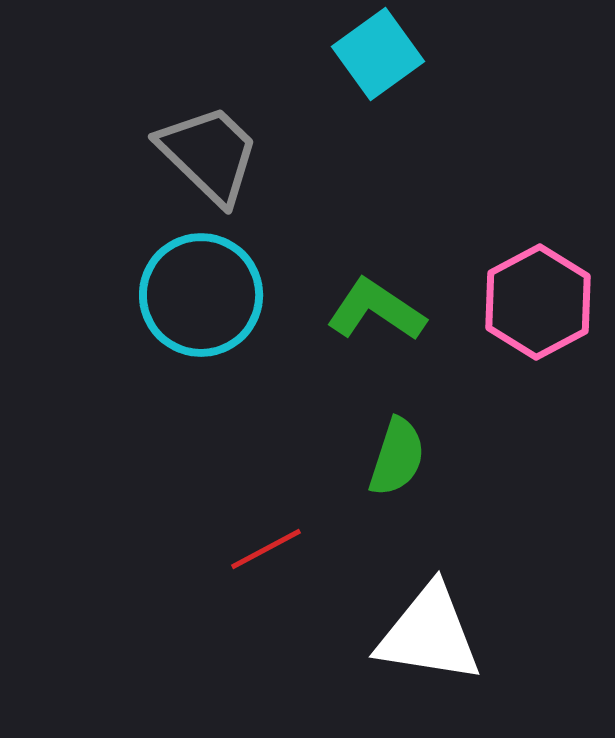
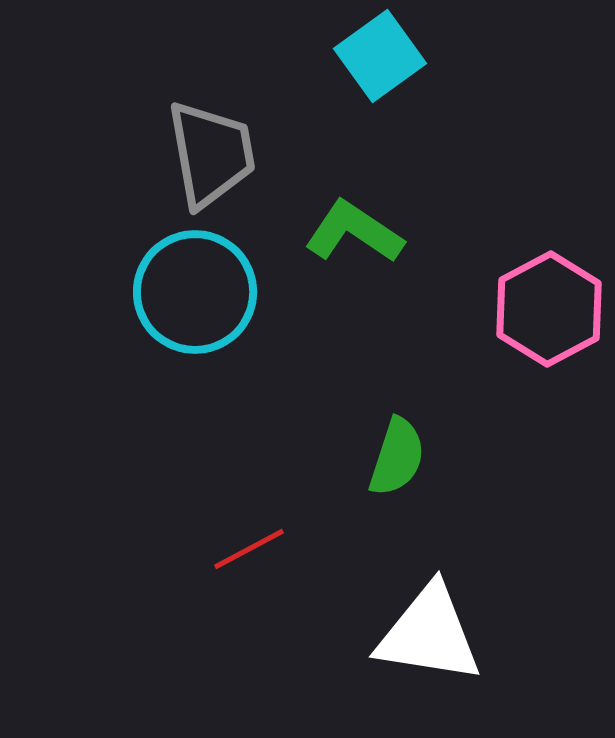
cyan square: moved 2 px right, 2 px down
gray trapezoid: moved 2 px right; rotated 36 degrees clockwise
cyan circle: moved 6 px left, 3 px up
pink hexagon: moved 11 px right, 7 px down
green L-shape: moved 22 px left, 78 px up
red line: moved 17 px left
